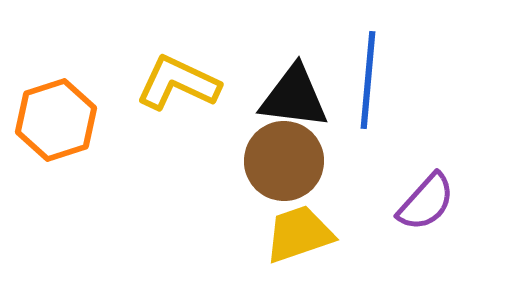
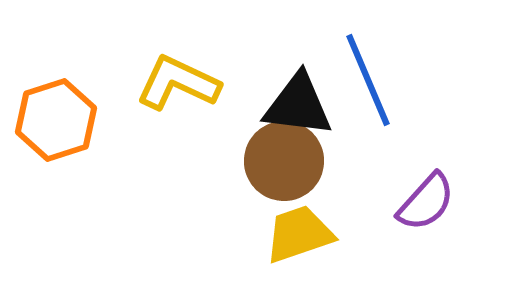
blue line: rotated 28 degrees counterclockwise
black triangle: moved 4 px right, 8 px down
